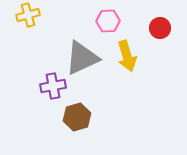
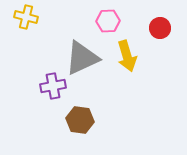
yellow cross: moved 2 px left, 2 px down; rotated 30 degrees clockwise
brown hexagon: moved 3 px right, 3 px down; rotated 24 degrees clockwise
